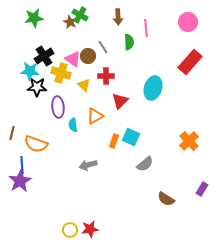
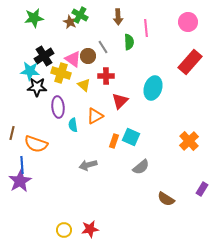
gray semicircle: moved 4 px left, 3 px down
yellow circle: moved 6 px left
